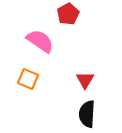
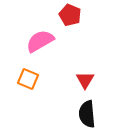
red pentagon: moved 2 px right, 1 px down; rotated 20 degrees counterclockwise
pink semicircle: rotated 64 degrees counterclockwise
black semicircle: rotated 8 degrees counterclockwise
